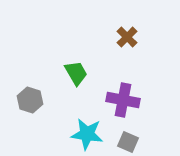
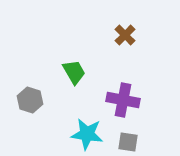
brown cross: moved 2 px left, 2 px up
green trapezoid: moved 2 px left, 1 px up
gray square: rotated 15 degrees counterclockwise
